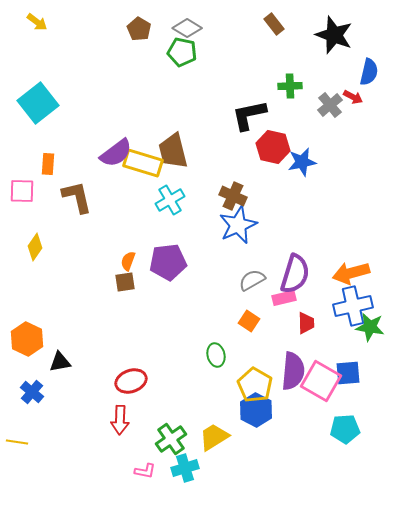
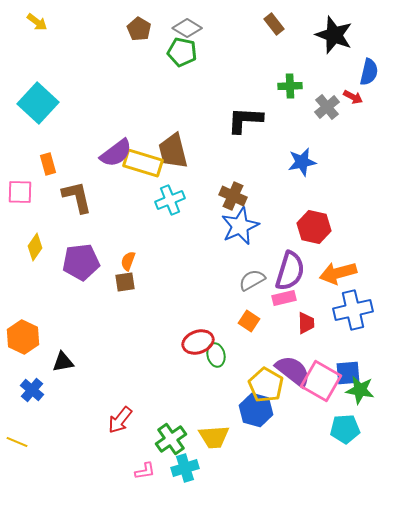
cyan square at (38, 103): rotated 9 degrees counterclockwise
gray cross at (330, 105): moved 3 px left, 2 px down
black L-shape at (249, 115): moved 4 px left, 5 px down; rotated 15 degrees clockwise
red hexagon at (273, 147): moved 41 px right, 80 px down
orange rectangle at (48, 164): rotated 20 degrees counterclockwise
pink square at (22, 191): moved 2 px left, 1 px down
cyan cross at (170, 200): rotated 8 degrees clockwise
blue star at (238, 225): moved 2 px right, 1 px down
purple pentagon at (168, 262): moved 87 px left
orange arrow at (351, 273): moved 13 px left
purple semicircle at (295, 274): moved 5 px left, 3 px up
blue cross at (353, 306): moved 4 px down
green star at (370, 327): moved 10 px left, 63 px down
orange hexagon at (27, 339): moved 4 px left, 2 px up
black triangle at (60, 362): moved 3 px right
purple semicircle at (293, 371): rotated 57 degrees counterclockwise
red ellipse at (131, 381): moved 67 px right, 39 px up
yellow pentagon at (255, 385): moved 11 px right
blue cross at (32, 392): moved 2 px up
blue hexagon at (256, 410): rotated 12 degrees counterclockwise
red arrow at (120, 420): rotated 36 degrees clockwise
yellow trapezoid at (214, 437): rotated 152 degrees counterclockwise
yellow line at (17, 442): rotated 15 degrees clockwise
pink L-shape at (145, 471): rotated 20 degrees counterclockwise
